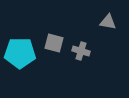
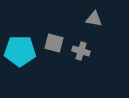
gray triangle: moved 14 px left, 3 px up
cyan pentagon: moved 2 px up
